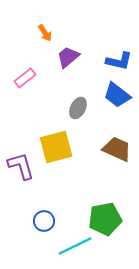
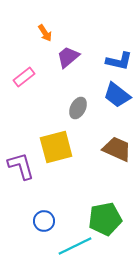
pink rectangle: moved 1 px left, 1 px up
